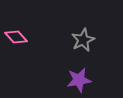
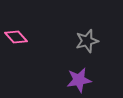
gray star: moved 4 px right, 1 px down; rotated 10 degrees clockwise
